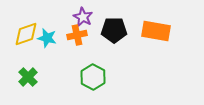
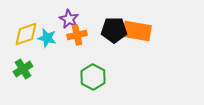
purple star: moved 14 px left, 2 px down
orange rectangle: moved 19 px left
green cross: moved 5 px left, 8 px up; rotated 12 degrees clockwise
